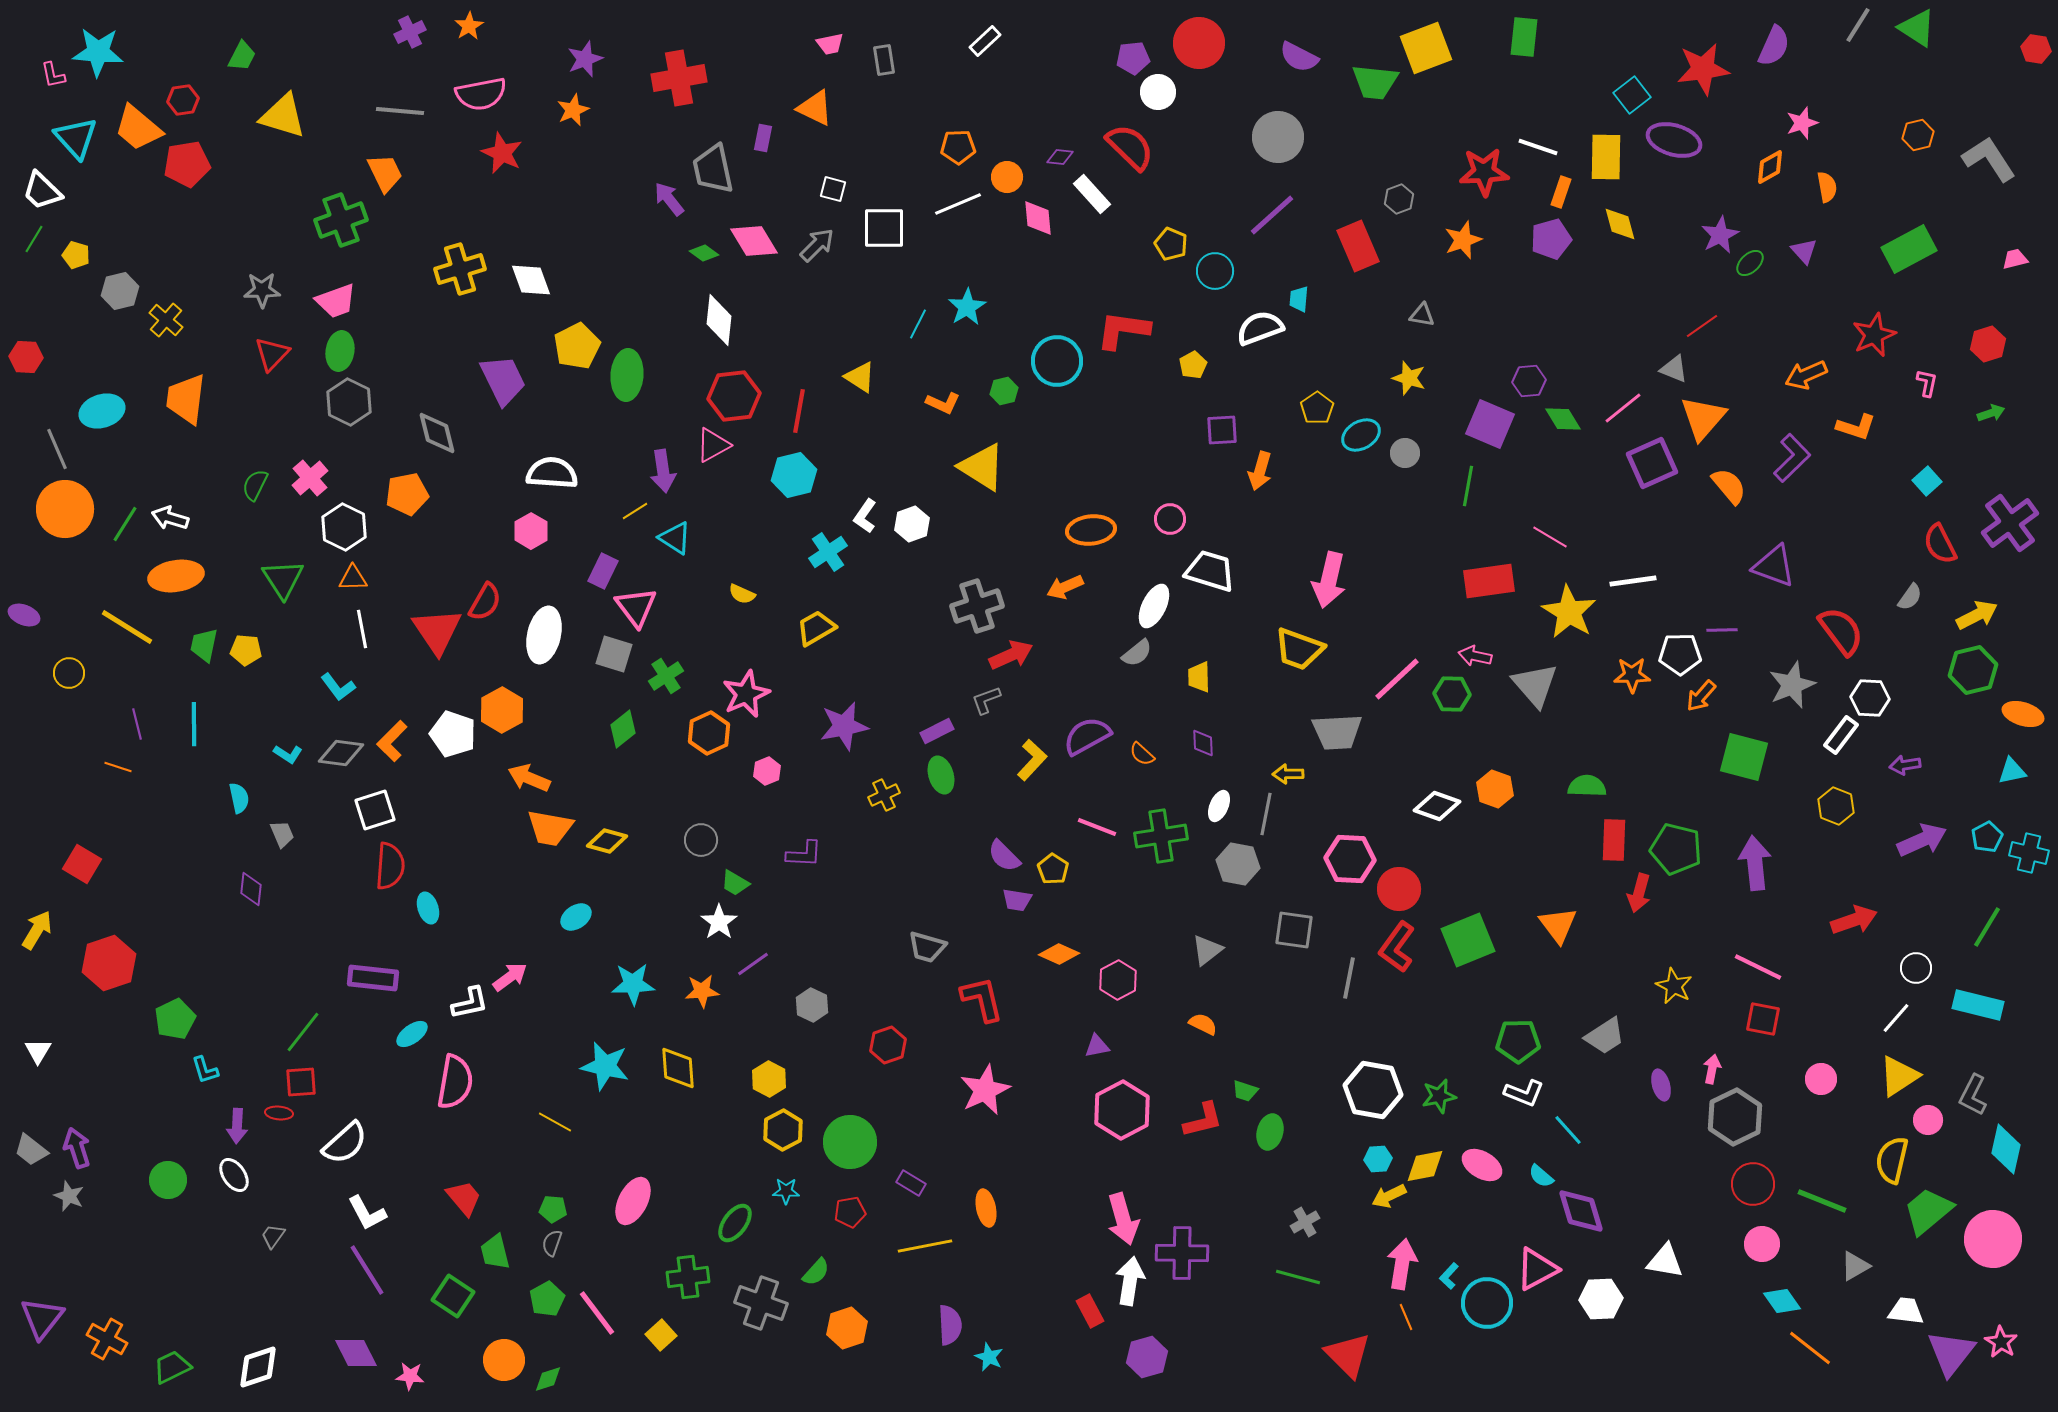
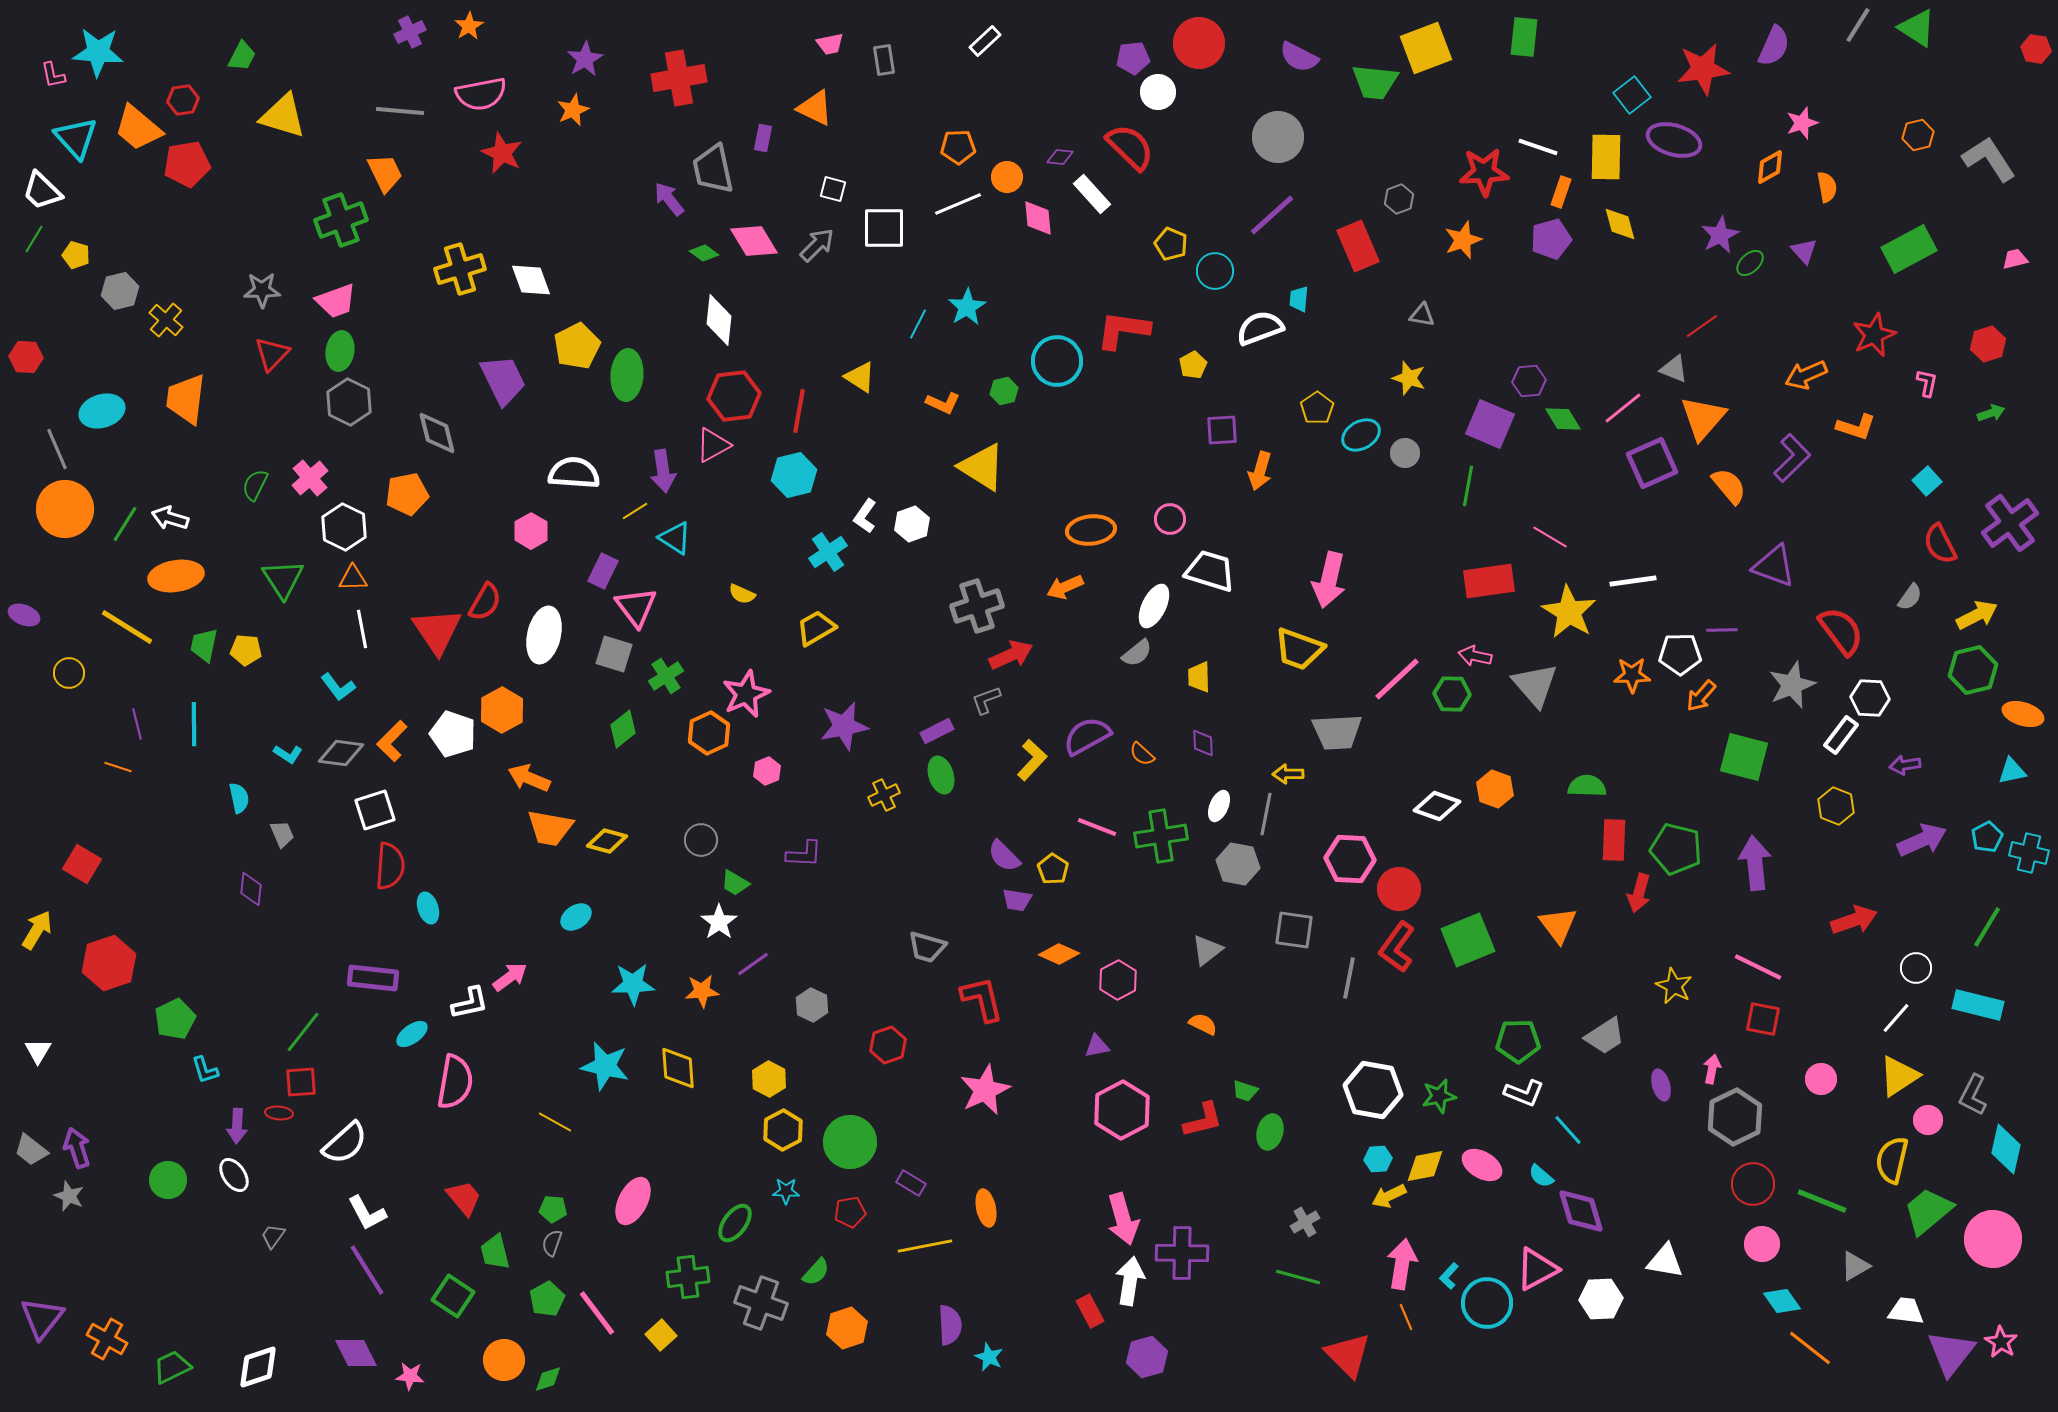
purple star at (585, 59): rotated 9 degrees counterclockwise
white semicircle at (552, 473): moved 22 px right
